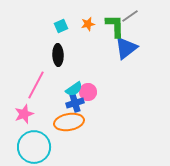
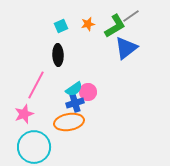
gray line: moved 1 px right
green L-shape: rotated 60 degrees clockwise
